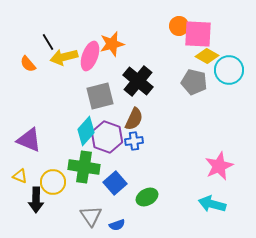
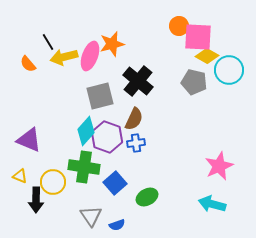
pink square: moved 3 px down
blue cross: moved 2 px right, 2 px down
